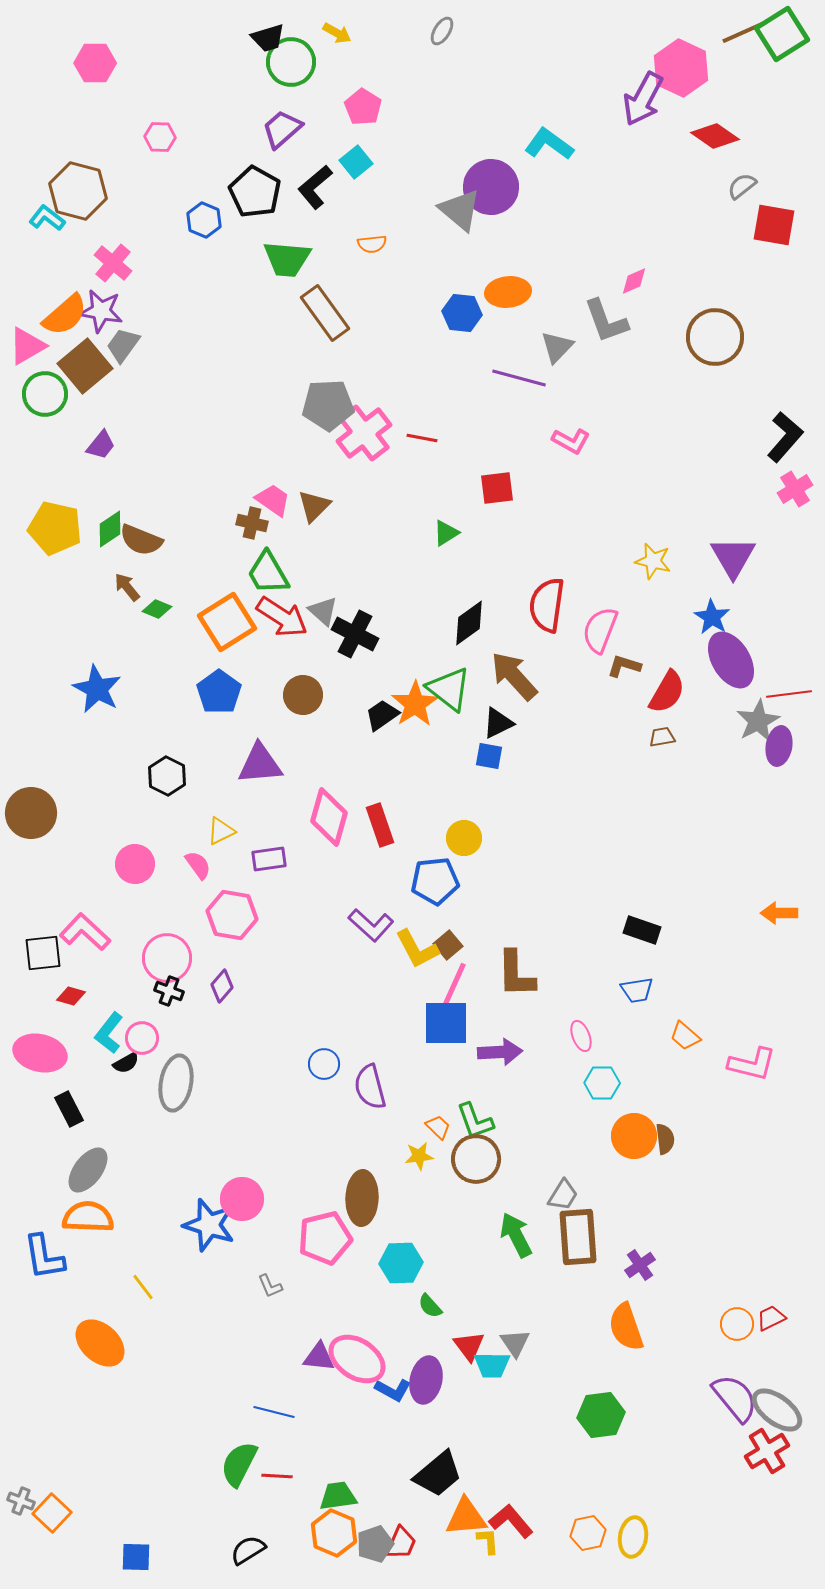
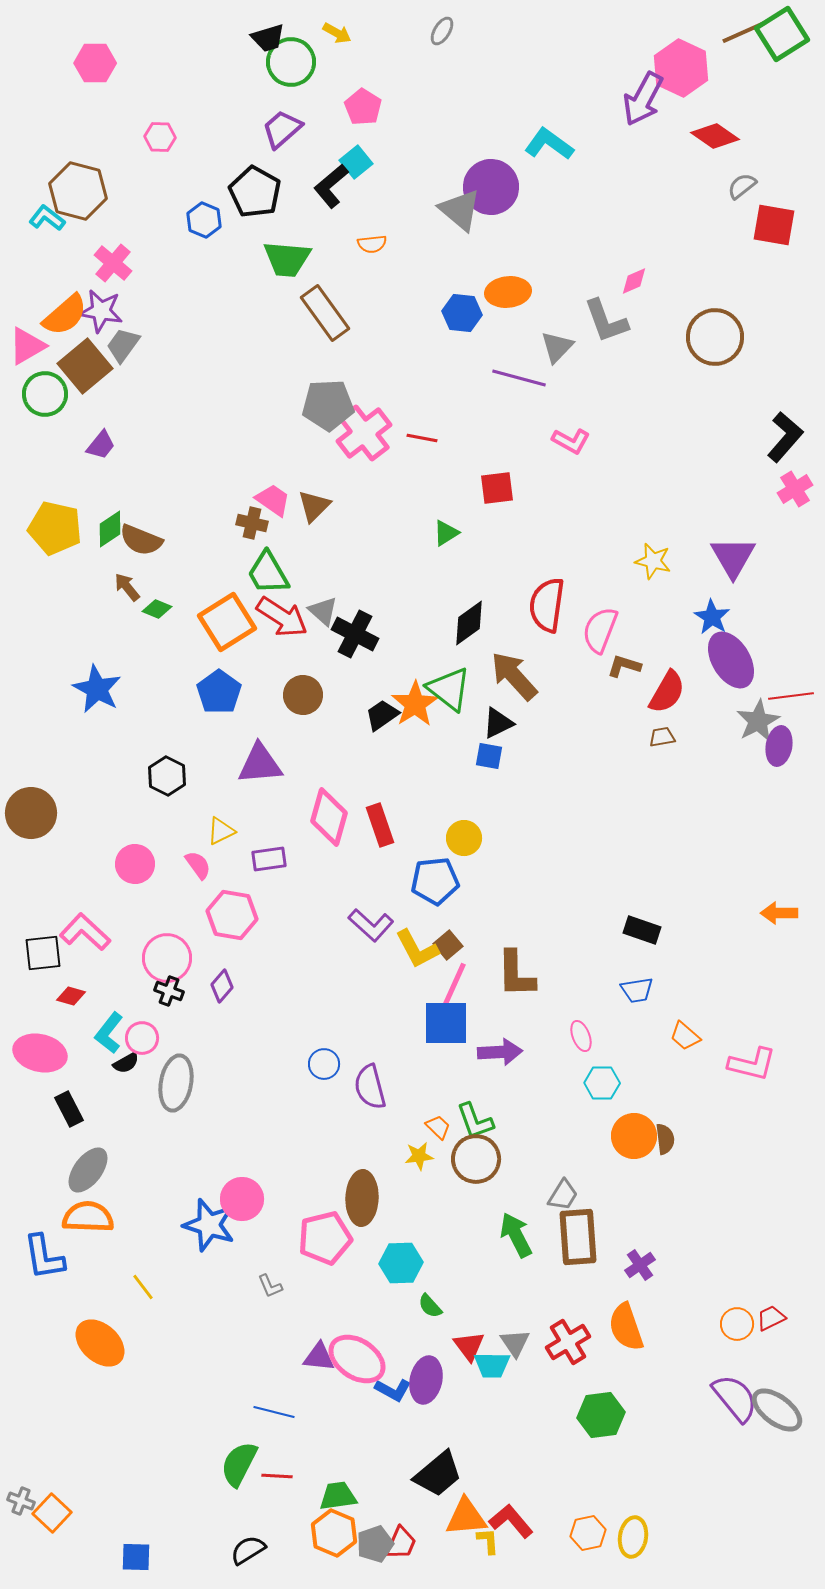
black L-shape at (315, 187): moved 16 px right, 1 px up
red line at (789, 694): moved 2 px right, 2 px down
red cross at (767, 1451): moved 199 px left, 109 px up
